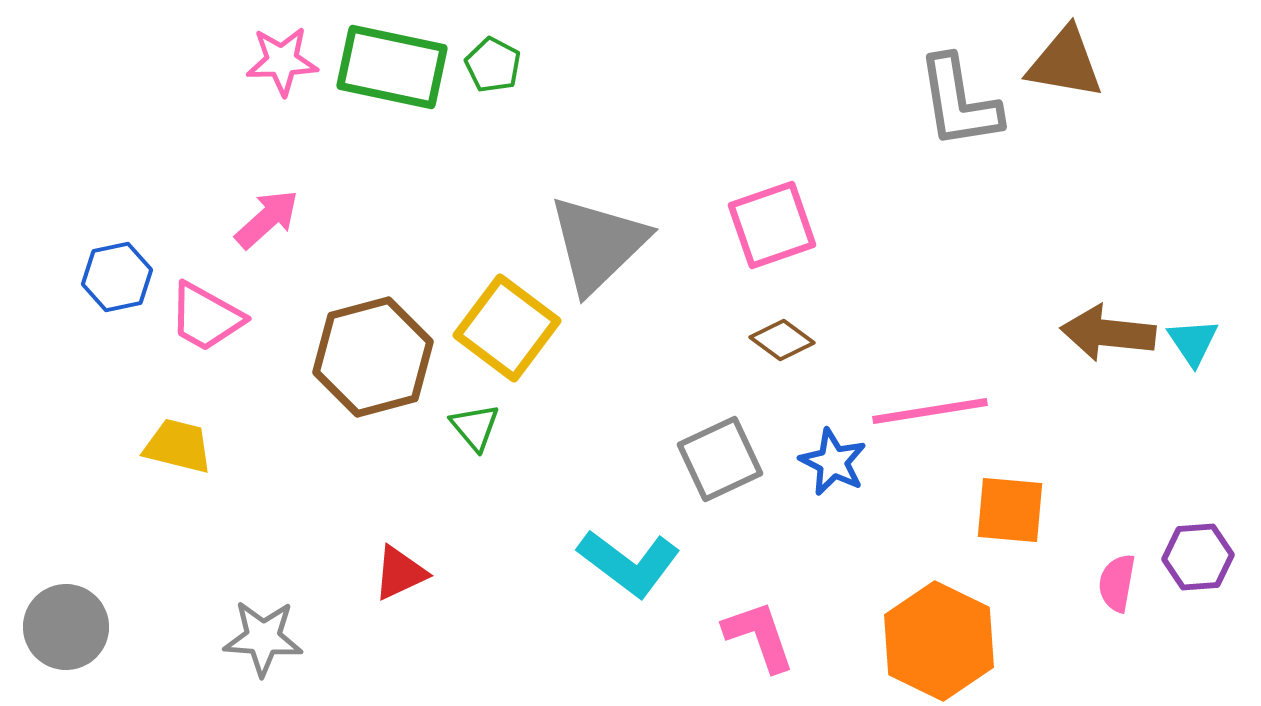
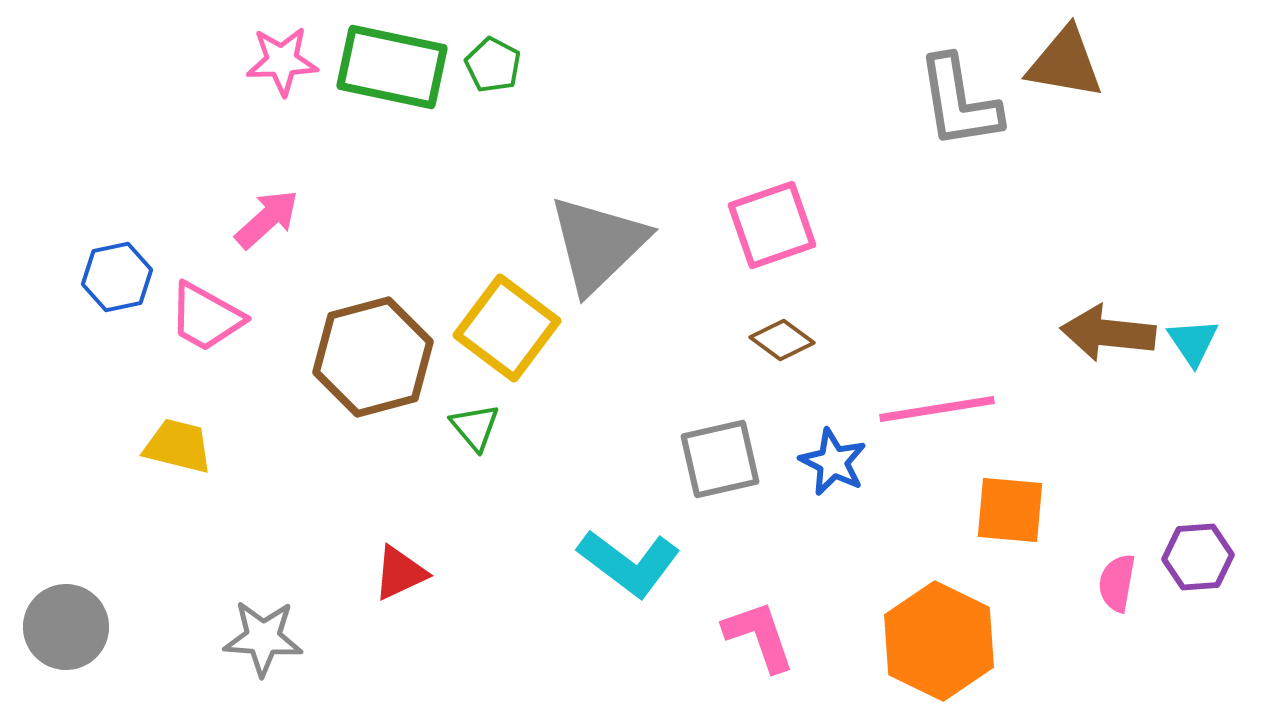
pink line: moved 7 px right, 2 px up
gray square: rotated 12 degrees clockwise
